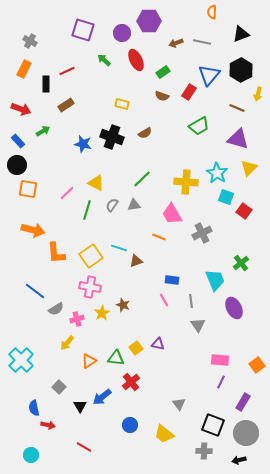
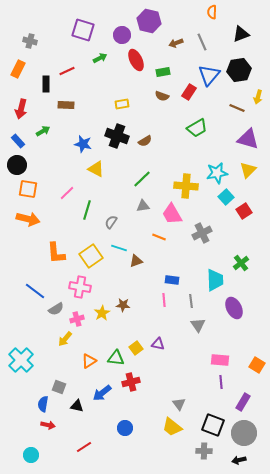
purple hexagon at (149, 21): rotated 15 degrees clockwise
purple circle at (122, 33): moved 2 px down
gray cross at (30, 41): rotated 16 degrees counterclockwise
gray line at (202, 42): rotated 54 degrees clockwise
green arrow at (104, 60): moved 4 px left, 2 px up; rotated 112 degrees clockwise
orange rectangle at (24, 69): moved 6 px left
black hexagon at (241, 70): moved 2 px left; rotated 20 degrees clockwise
green rectangle at (163, 72): rotated 24 degrees clockwise
yellow arrow at (258, 94): moved 3 px down
yellow rectangle at (122, 104): rotated 24 degrees counterclockwise
brown rectangle at (66, 105): rotated 35 degrees clockwise
red arrow at (21, 109): rotated 84 degrees clockwise
green trapezoid at (199, 126): moved 2 px left, 2 px down
brown semicircle at (145, 133): moved 8 px down
black cross at (112, 137): moved 5 px right, 1 px up
purple triangle at (238, 139): moved 10 px right
yellow triangle at (249, 168): moved 1 px left, 2 px down
cyan star at (217, 173): rotated 30 degrees clockwise
yellow cross at (186, 182): moved 4 px down
yellow triangle at (96, 183): moved 14 px up
cyan square at (226, 197): rotated 28 degrees clockwise
gray semicircle at (112, 205): moved 1 px left, 17 px down
gray triangle at (134, 205): moved 9 px right, 1 px down
red square at (244, 211): rotated 21 degrees clockwise
orange arrow at (33, 230): moved 5 px left, 11 px up
cyan trapezoid at (215, 280): rotated 20 degrees clockwise
pink cross at (90, 287): moved 10 px left
pink line at (164, 300): rotated 24 degrees clockwise
brown star at (123, 305): rotated 16 degrees counterclockwise
yellow arrow at (67, 343): moved 2 px left, 4 px up
orange square at (257, 365): rotated 21 degrees counterclockwise
red cross at (131, 382): rotated 24 degrees clockwise
purple line at (221, 382): rotated 32 degrees counterclockwise
gray square at (59, 387): rotated 24 degrees counterclockwise
blue arrow at (102, 397): moved 4 px up
black triangle at (80, 406): moved 3 px left; rotated 48 degrees counterclockwise
blue semicircle at (34, 408): moved 9 px right, 4 px up; rotated 21 degrees clockwise
blue circle at (130, 425): moved 5 px left, 3 px down
gray circle at (246, 433): moved 2 px left
yellow trapezoid at (164, 434): moved 8 px right, 7 px up
red line at (84, 447): rotated 63 degrees counterclockwise
